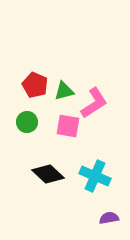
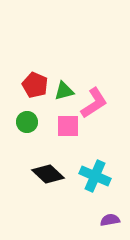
pink square: rotated 10 degrees counterclockwise
purple semicircle: moved 1 px right, 2 px down
